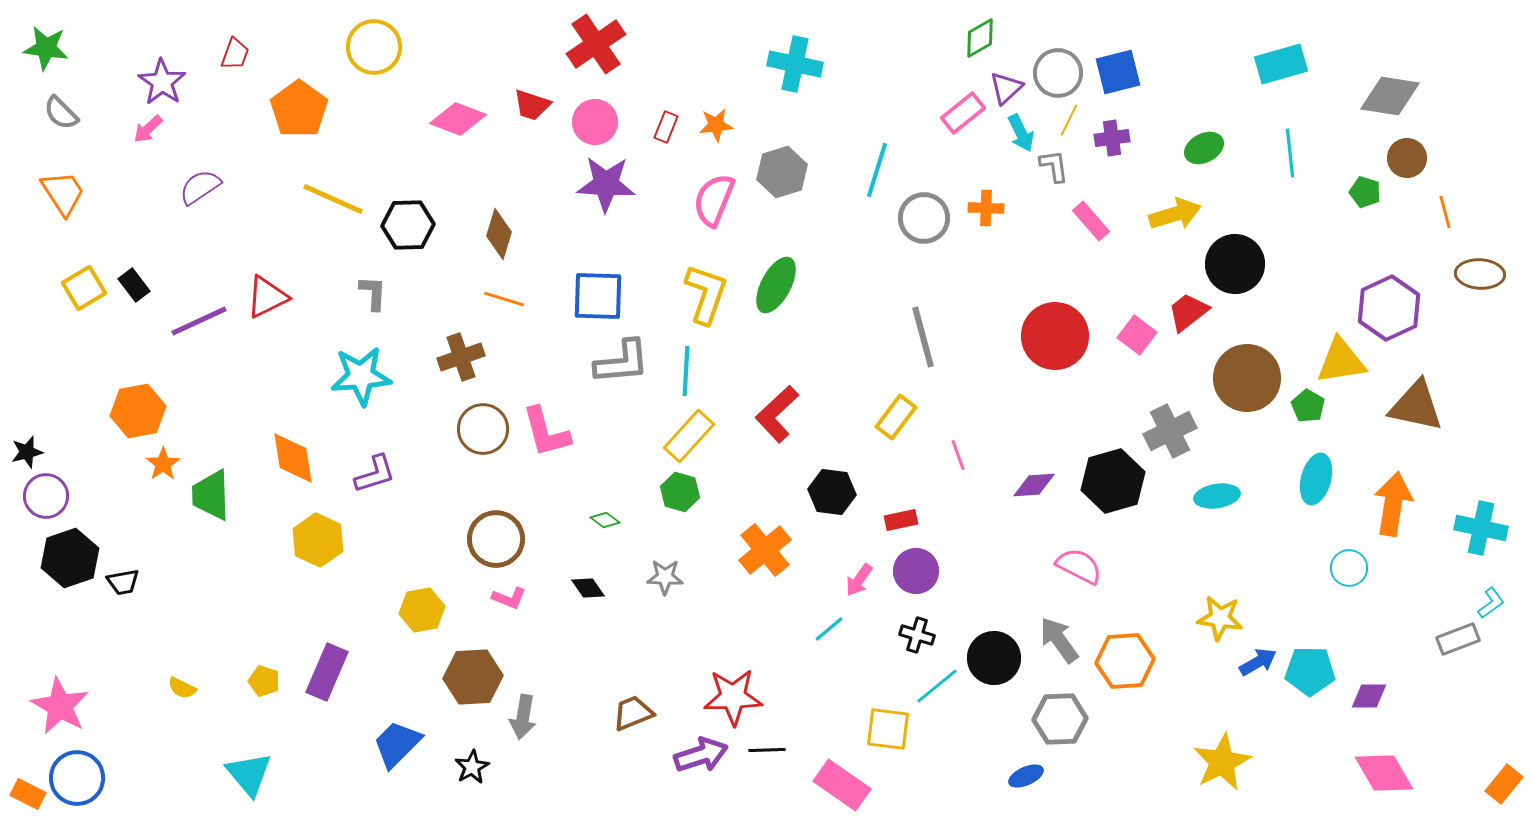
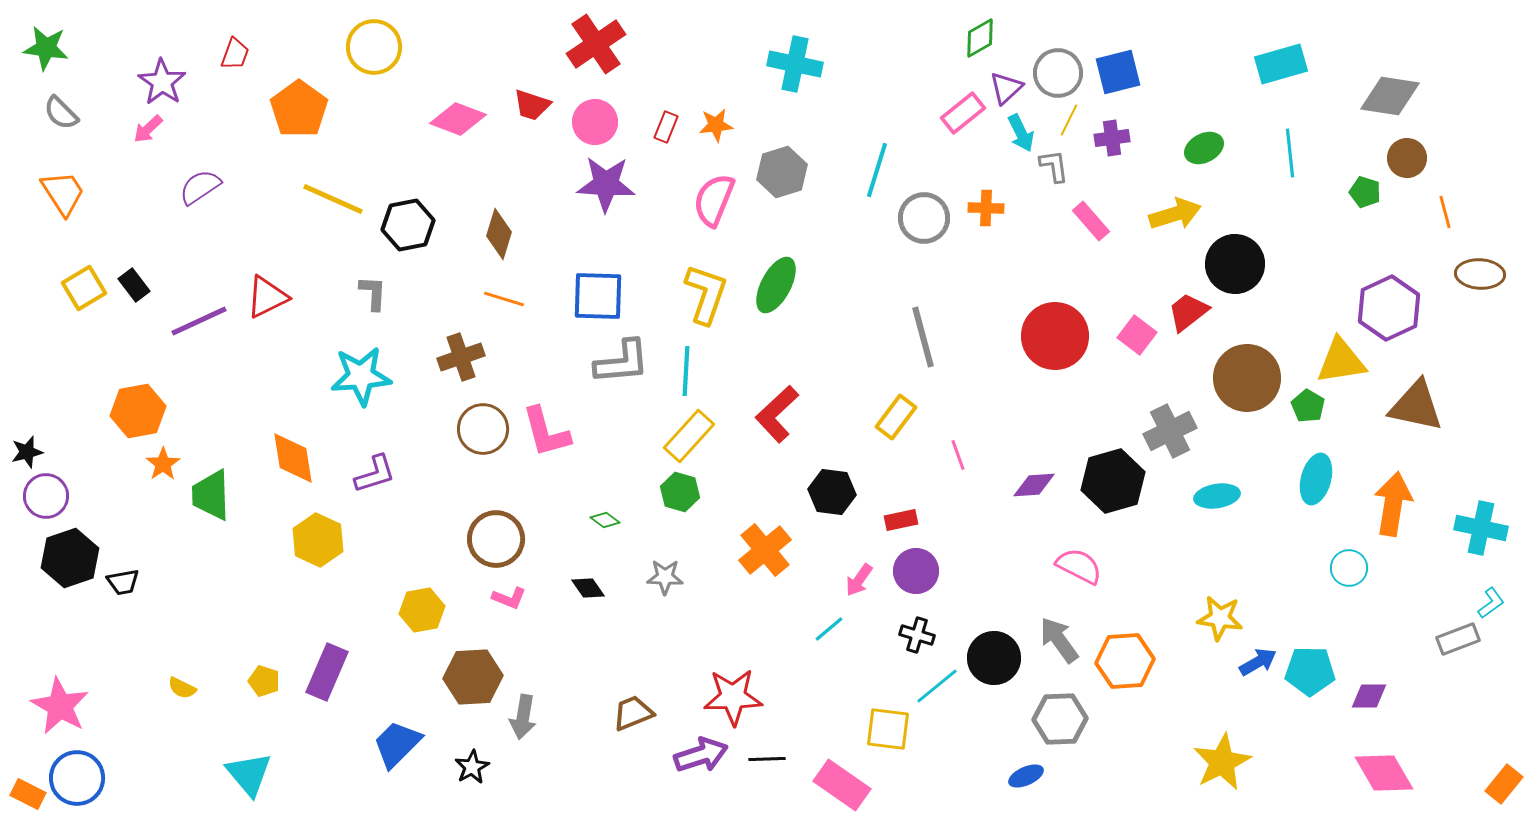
black hexagon at (408, 225): rotated 9 degrees counterclockwise
black line at (767, 750): moved 9 px down
